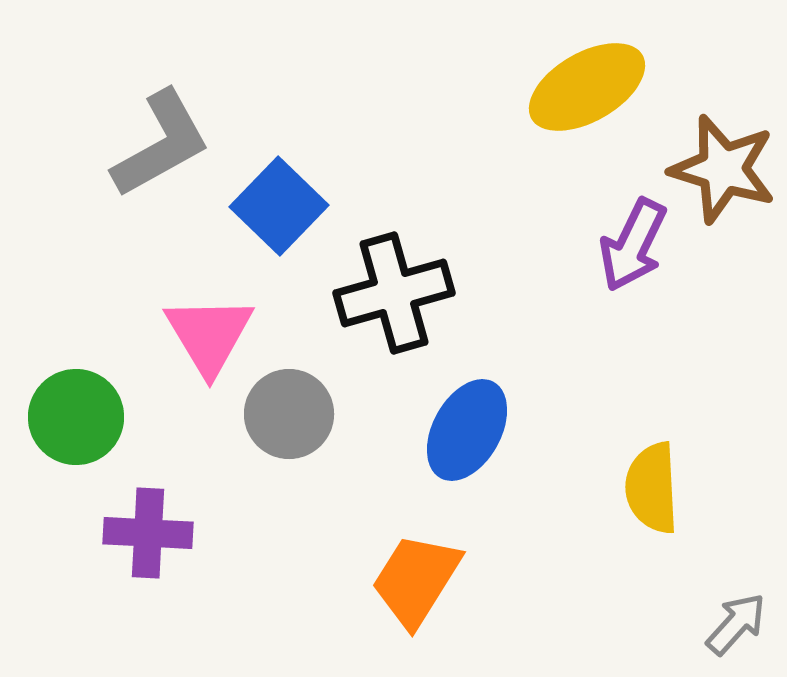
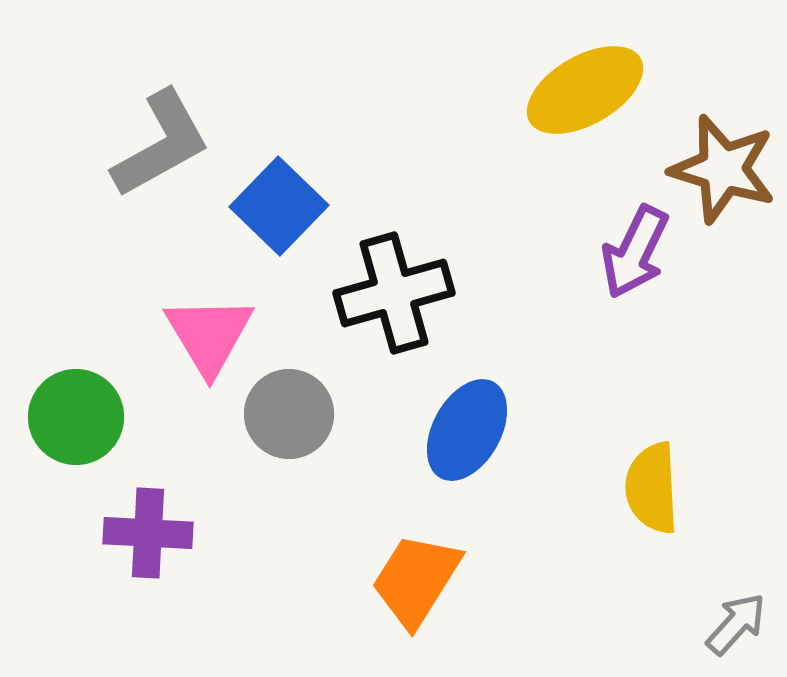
yellow ellipse: moved 2 px left, 3 px down
purple arrow: moved 2 px right, 7 px down
